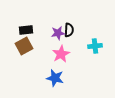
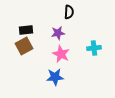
black semicircle: moved 18 px up
cyan cross: moved 1 px left, 2 px down
pink star: rotated 18 degrees counterclockwise
blue star: moved 1 px up; rotated 18 degrees counterclockwise
